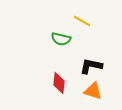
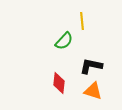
yellow line: rotated 54 degrees clockwise
green semicircle: moved 3 px right, 2 px down; rotated 60 degrees counterclockwise
